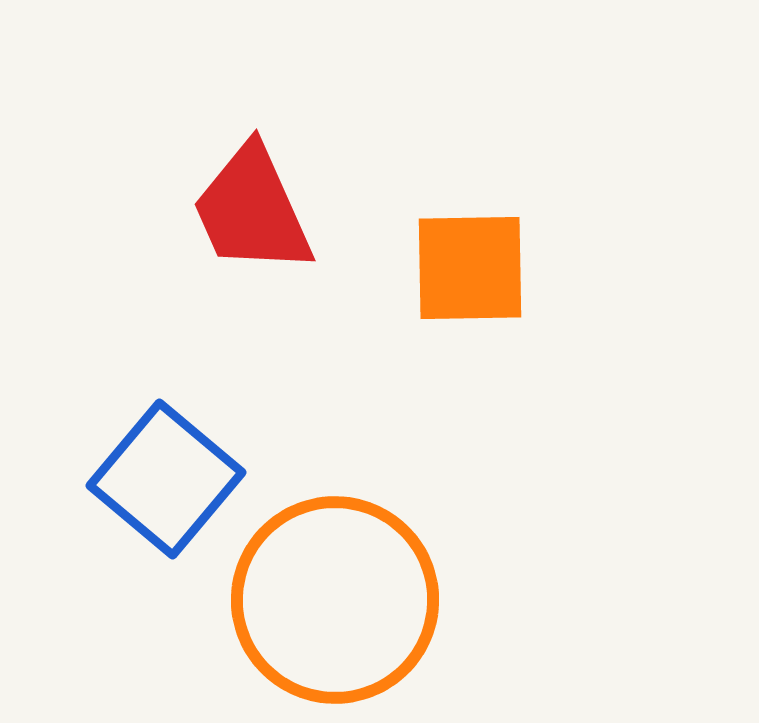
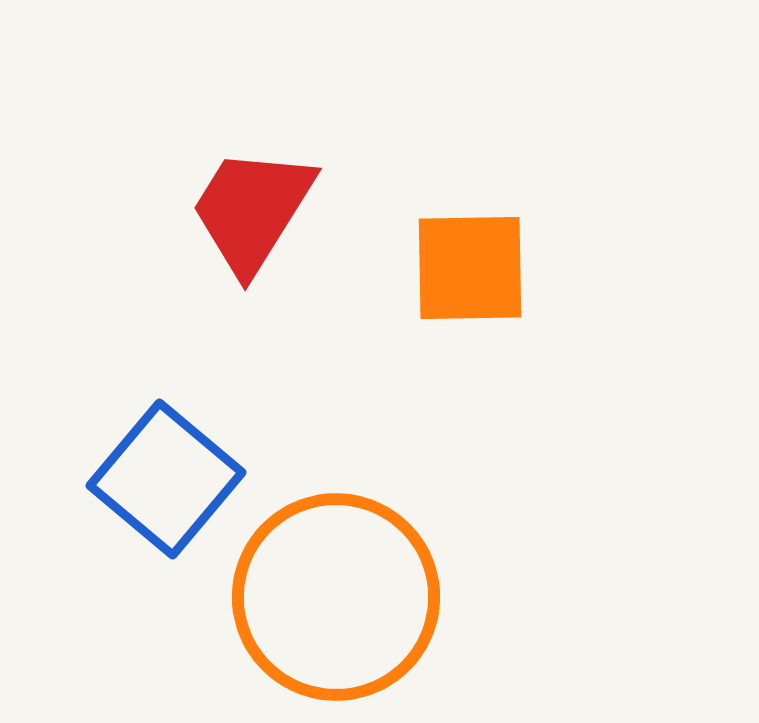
red trapezoid: rotated 56 degrees clockwise
orange circle: moved 1 px right, 3 px up
